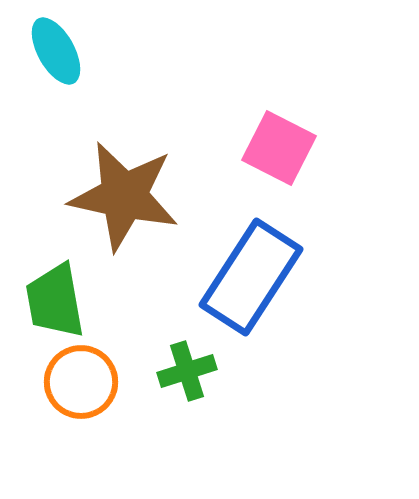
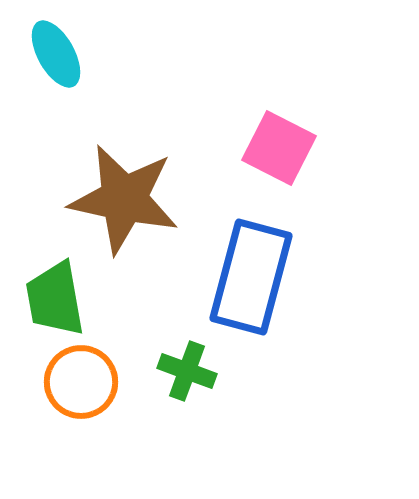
cyan ellipse: moved 3 px down
brown star: moved 3 px down
blue rectangle: rotated 18 degrees counterclockwise
green trapezoid: moved 2 px up
green cross: rotated 38 degrees clockwise
